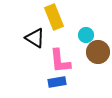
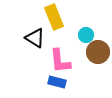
blue rectangle: rotated 24 degrees clockwise
